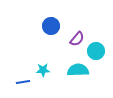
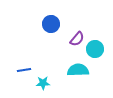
blue circle: moved 2 px up
cyan circle: moved 1 px left, 2 px up
cyan star: moved 13 px down
blue line: moved 1 px right, 12 px up
